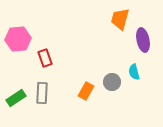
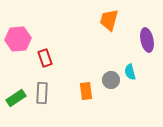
orange trapezoid: moved 11 px left, 1 px down
purple ellipse: moved 4 px right
cyan semicircle: moved 4 px left
gray circle: moved 1 px left, 2 px up
orange rectangle: rotated 36 degrees counterclockwise
